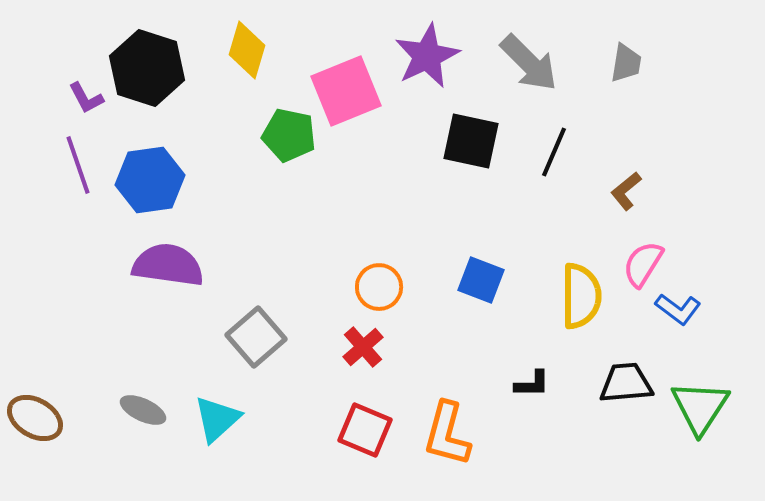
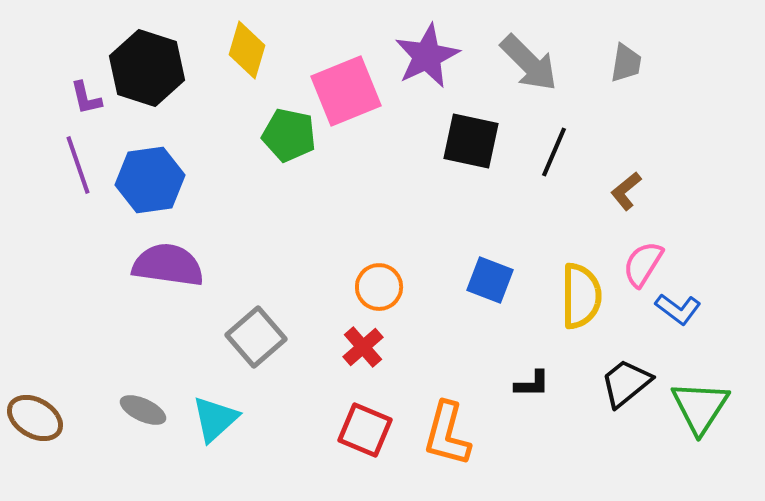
purple L-shape: rotated 15 degrees clockwise
blue square: moved 9 px right
black trapezoid: rotated 34 degrees counterclockwise
cyan triangle: moved 2 px left
